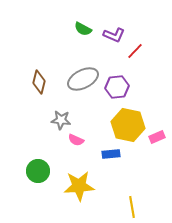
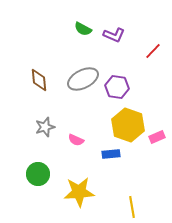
red line: moved 18 px right
brown diamond: moved 2 px up; rotated 20 degrees counterclockwise
purple hexagon: rotated 15 degrees clockwise
gray star: moved 16 px left, 7 px down; rotated 24 degrees counterclockwise
yellow hexagon: rotated 8 degrees clockwise
green circle: moved 3 px down
yellow star: moved 6 px down
